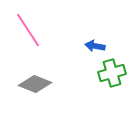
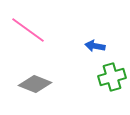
pink line: rotated 21 degrees counterclockwise
green cross: moved 4 px down
